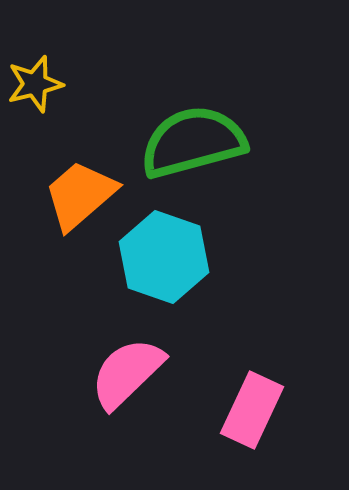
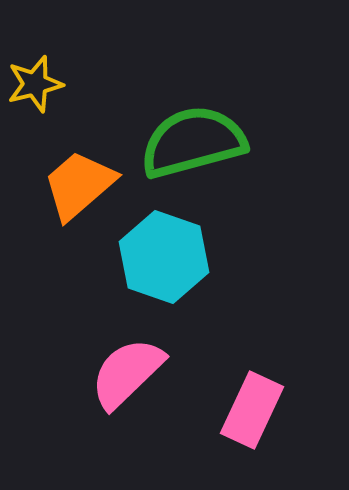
orange trapezoid: moved 1 px left, 10 px up
